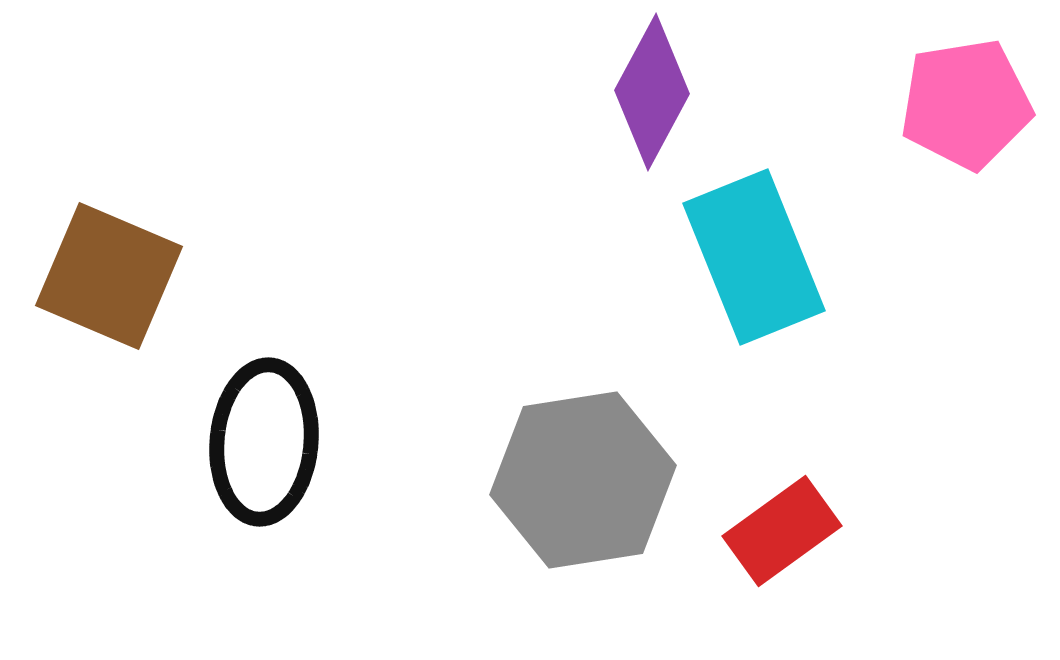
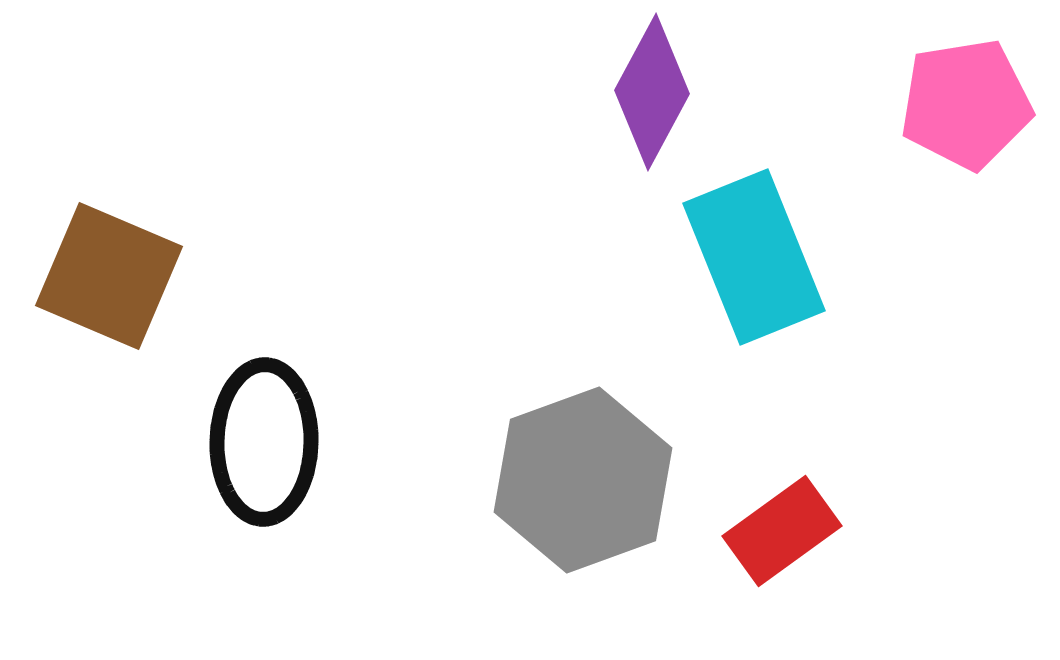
black ellipse: rotated 4 degrees counterclockwise
gray hexagon: rotated 11 degrees counterclockwise
